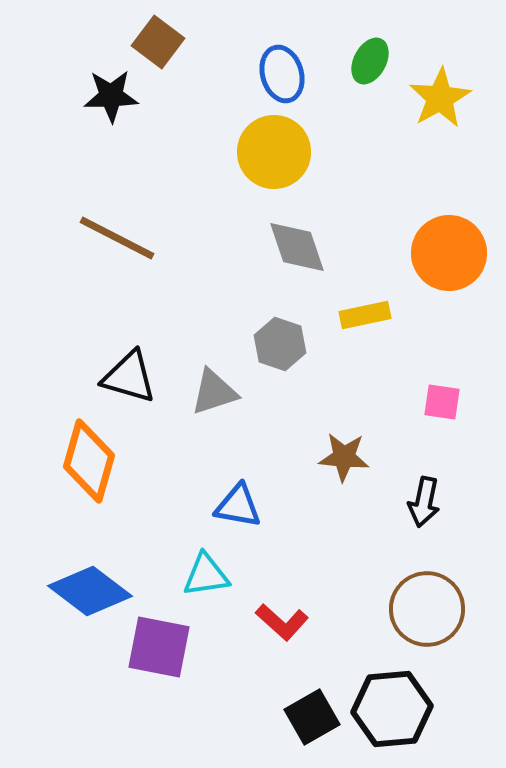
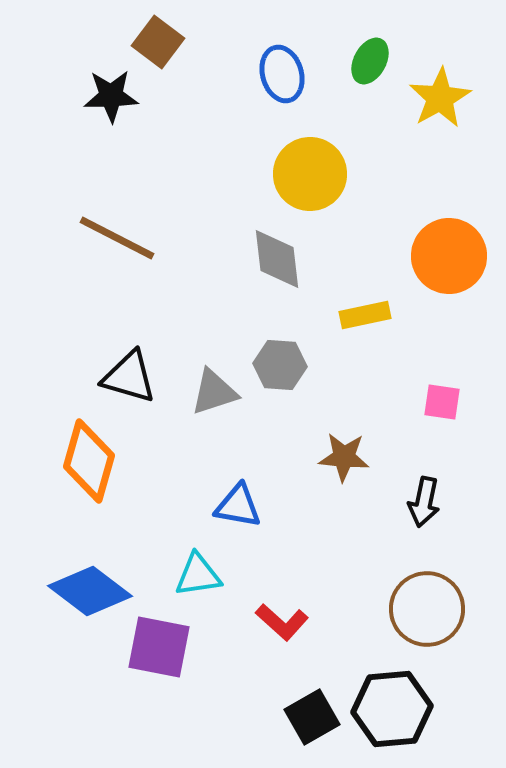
yellow circle: moved 36 px right, 22 px down
gray diamond: moved 20 px left, 12 px down; rotated 12 degrees clockwise
orange circle: moved 3 px down
gray hexagon: moved 21 px down; rotated 15 degrees counterclockwise
cyan triangle: moved 8 px left
